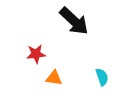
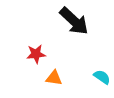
cyan semicircle: rotated 36 degrees counterclockwise
